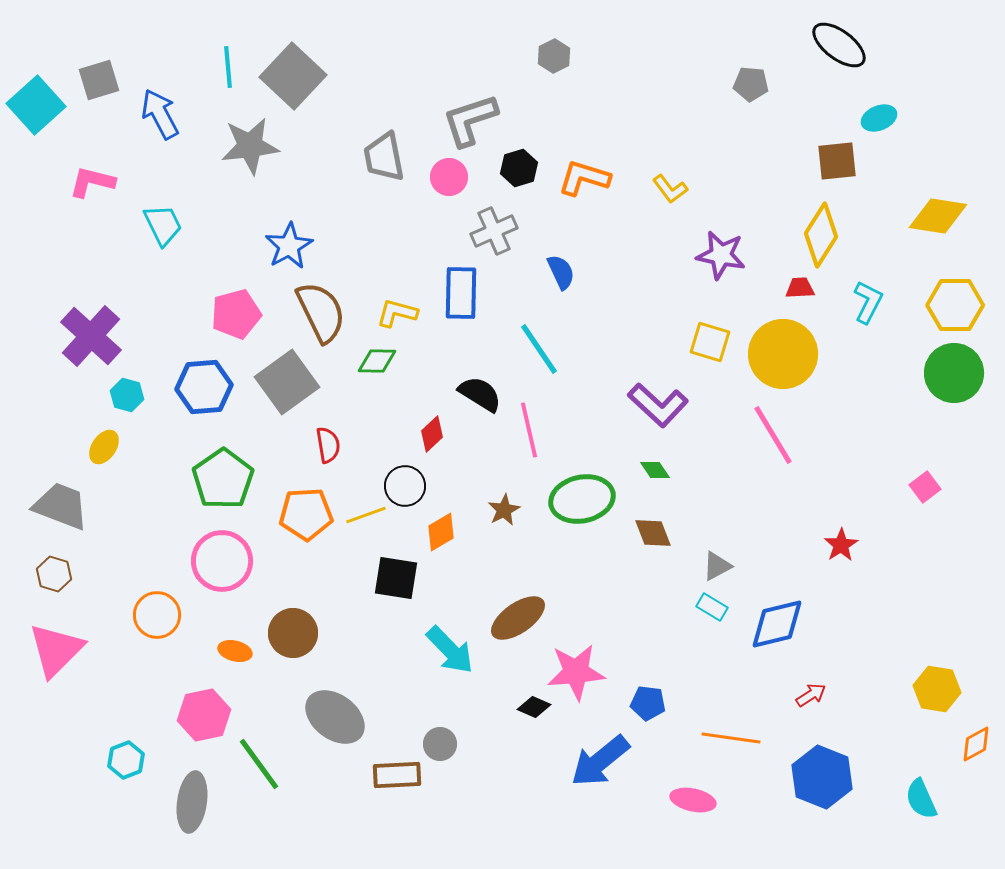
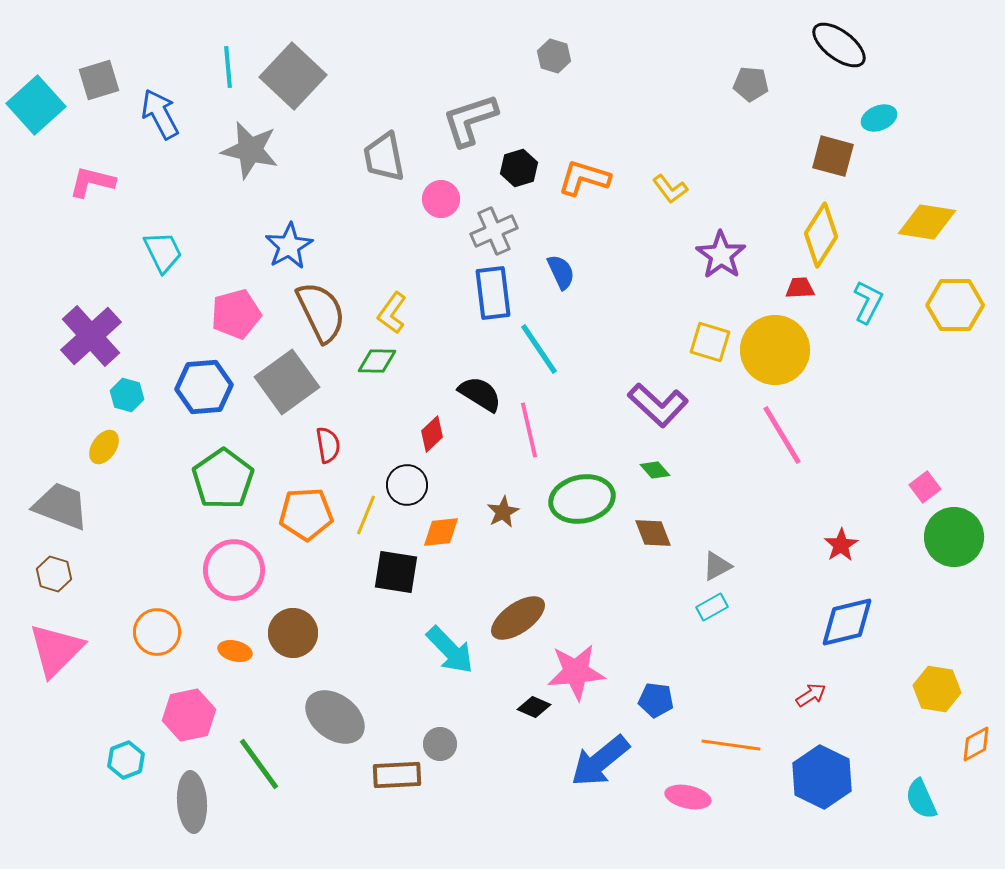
gray hexagon at (554, 56): rotated 16 degrees counterclockwise
gray star at (250, 146): moved 4 px down; rotated 20 degrees clockwise
brown square at (837, 161): moved 4 px left, 5 px up; rotated 21 degrees clockwise
pink circle at (449, 177): moved 8 px left, 22 px down
yellow diamond at (938, 216): moved 11 px left, 6 px down
cyan trapezoid at (163, 225): moved 27 px down
purple star at (721, 255): rotated 24 degrees clockwise
blue rectangle at (461, 293): moved 32 px right; rotated 8 degrees counterclockwise
yellow L-shape at (397, 313): moved 5 px left; rotated 69 degrees counterclockwise
purple cross at (91, 336): rotated 6 degrees clockwise
yellow circle at (783, 354): moved 8 px left, 4 px up
green circle at (954, 373): moved 164 px down
pink line at (773, 435): moved 9 px right
green diamond at (655, 470): rotated 8 degrees counterclockwise
black circle at (405, 486): moved 2 px right, 1 px up
brown star at (504, 510): moved 1 px left, 2 px down
yellow line at (366, 515): rotated 48 degrees counterclockwise
orange diamond at (441, 532): rotated 24 degrees clockwise
pink circle at (222, 561): moved 12 px right, 9 px down
black square at (396, 578): moved 6 px up
cyan rectangle at (712, 607): rotated 60 degrees counterclockwise
orange circle at (157, 615): moved 17 px down
blue diamond at (777, 624): moved 70 px right, 2 px up
blue pentagon at (648, 703): moved 8 px right, 3 px up
pink hexagon at (204, 715): moved 15 px left
orange line at (731, 738): moved 7 px down
blue hexagon at (822, 777): rotated 4 degrees clockwise
pink ellipse at (693, 800): moved 5 px left, 3 px up
gray ellipse at (192, 802): rotated 12 degrees counterclockwise
